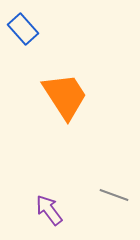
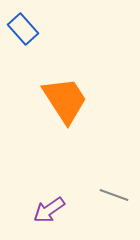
orange trapezoid: moved 4 px down
purple arrow: rotated 88 degrees counterclockwise
